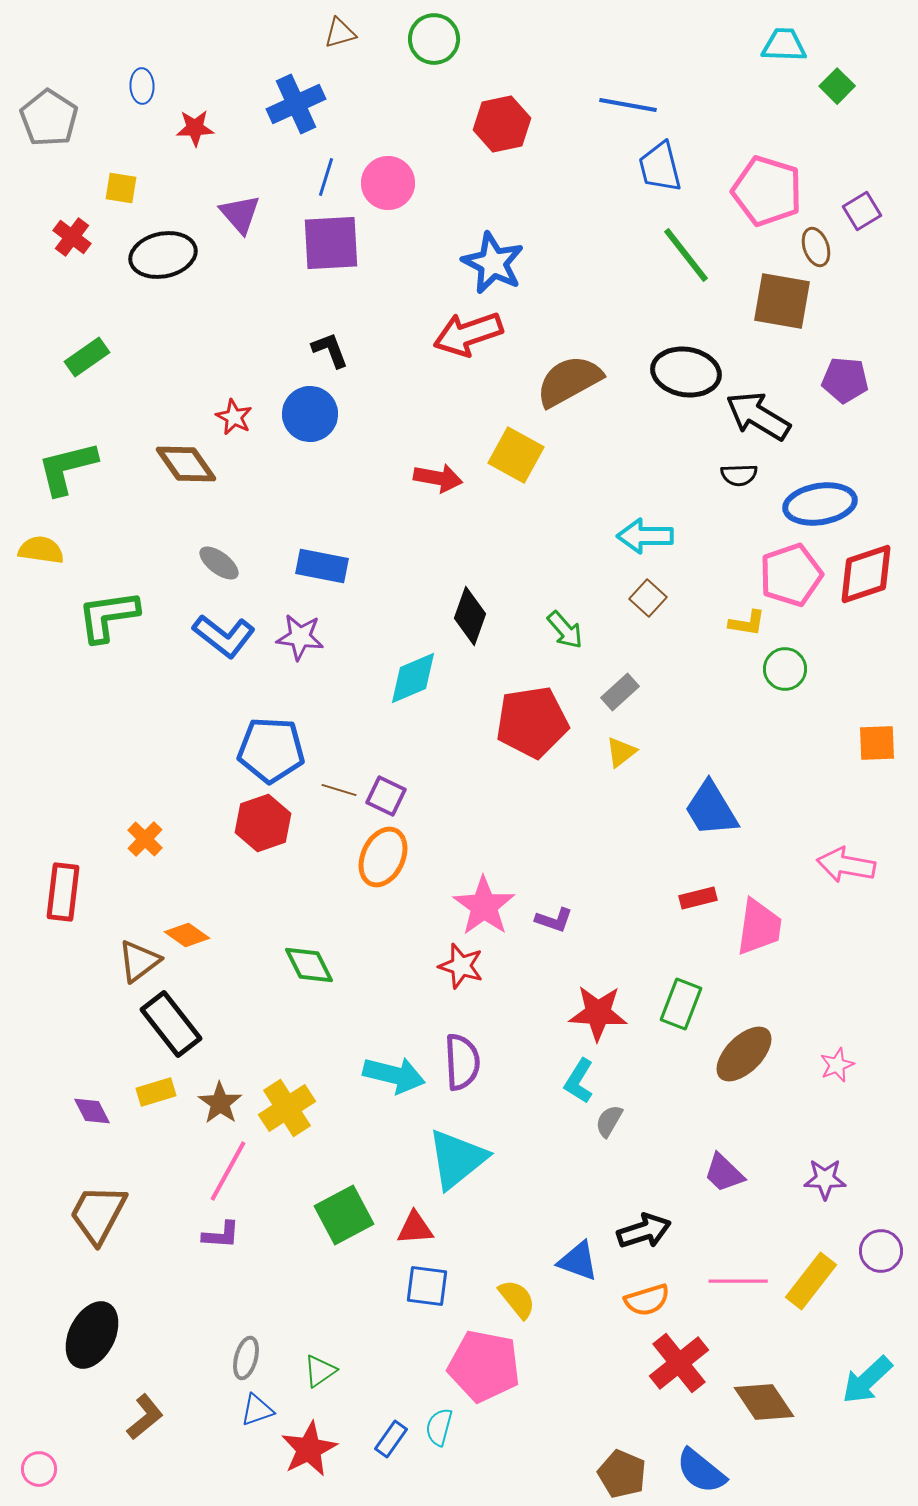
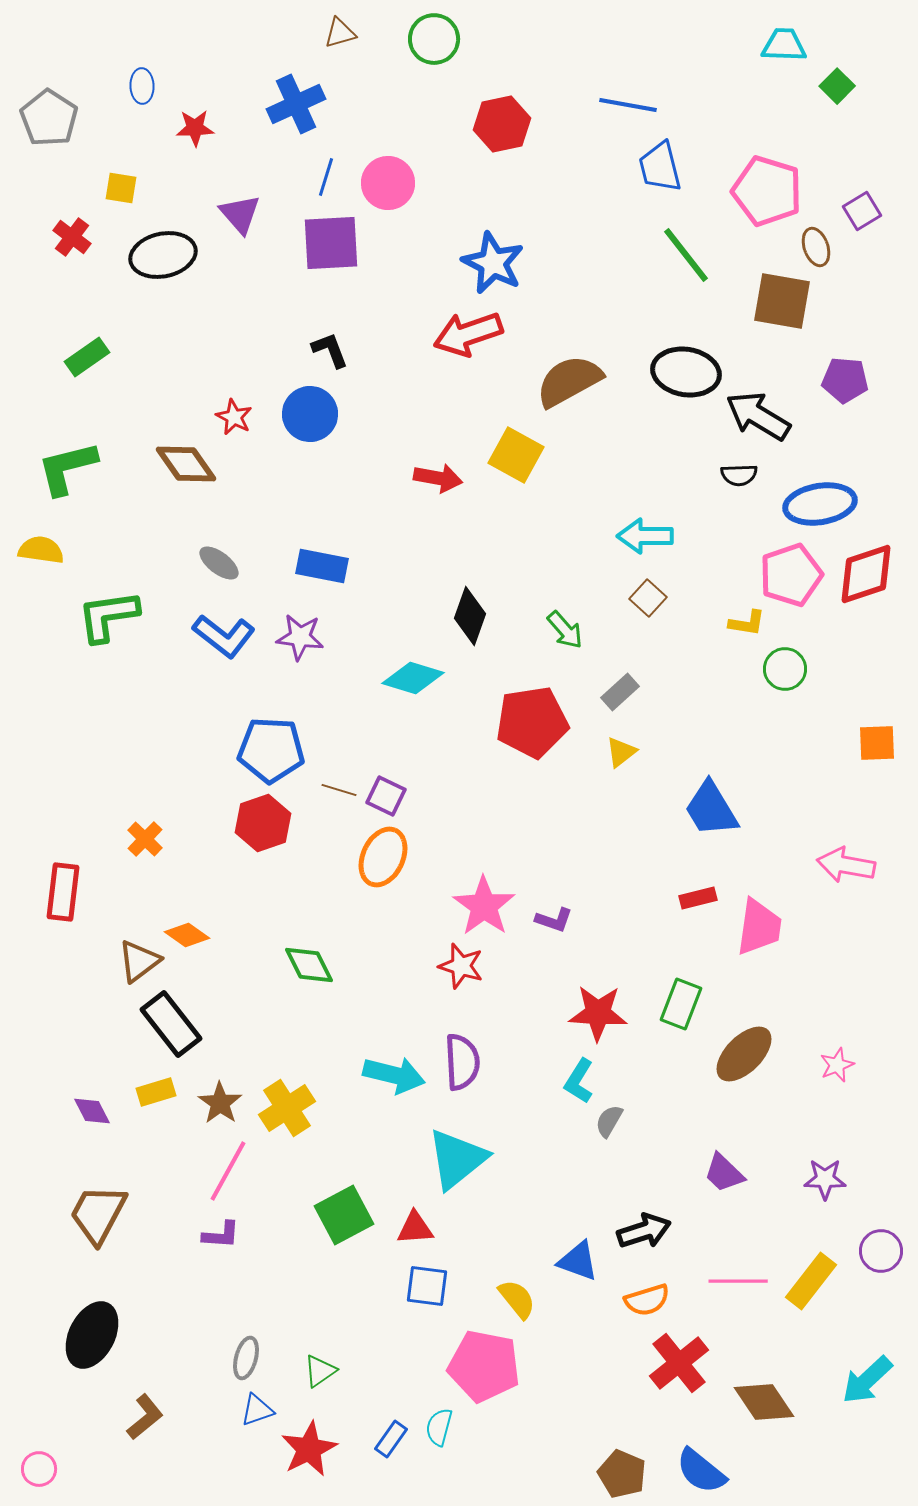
cyan diamond at (413, 678): rotated 40 degrees clockwise
